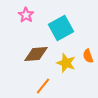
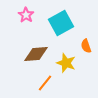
cyan square: moved 5 px up
orange semicircle: moved 2 px left, 10 px up
orange line: moved 2 px right, 3 px up
